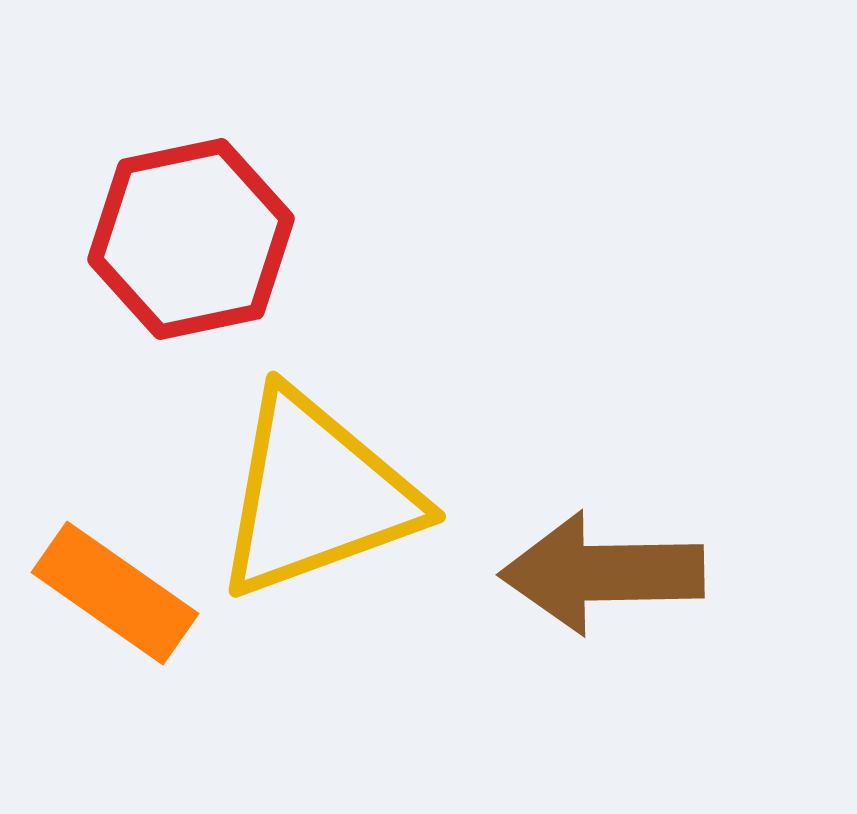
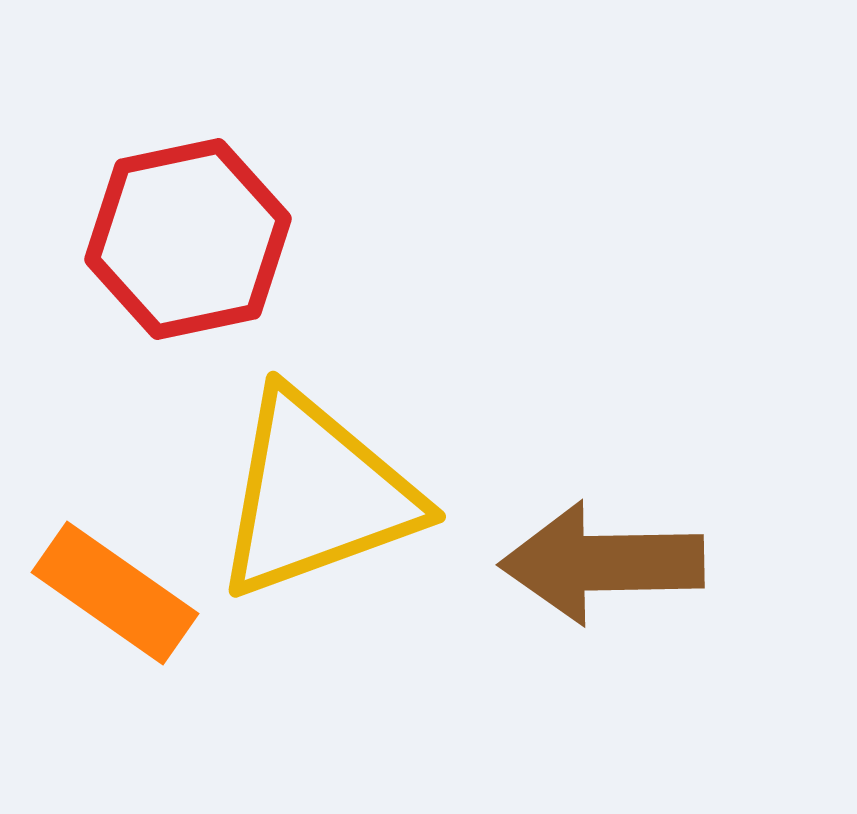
red hexagon: moved 3 px left
brown arrow: moved 10 px up
